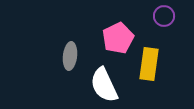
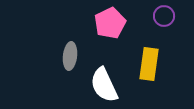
pink pentagon: moved 8 px left, 15 px up
